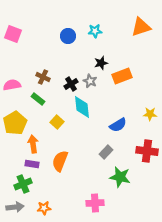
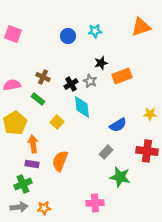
gray arrow: moved 4 px right
